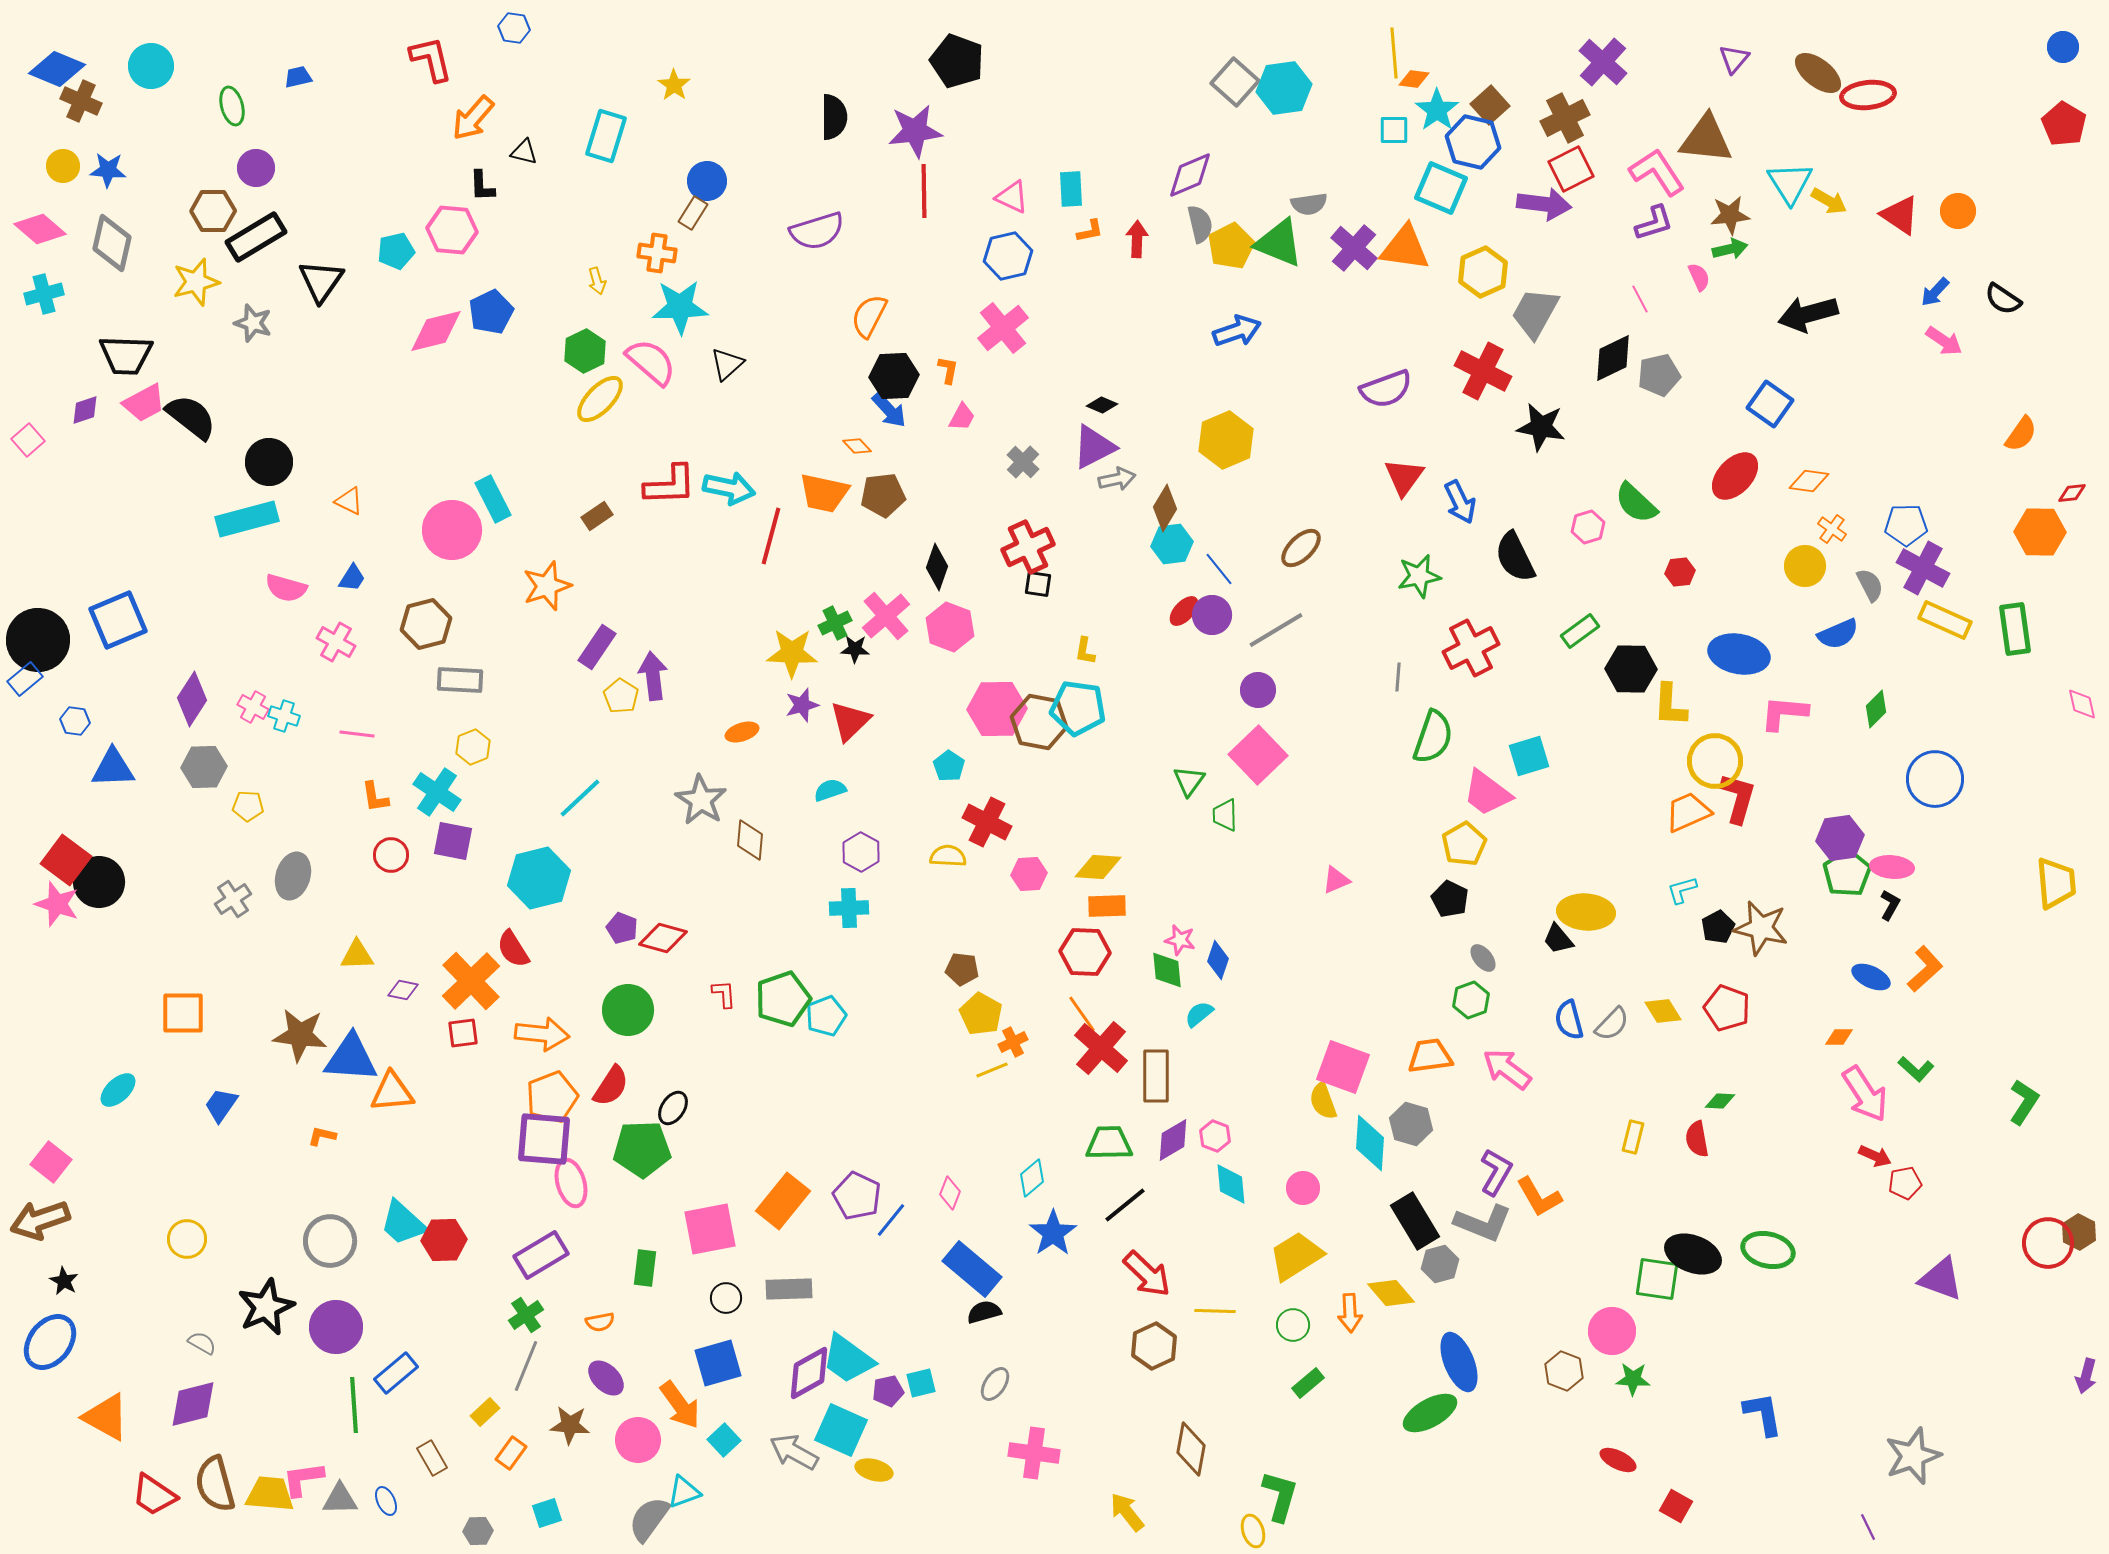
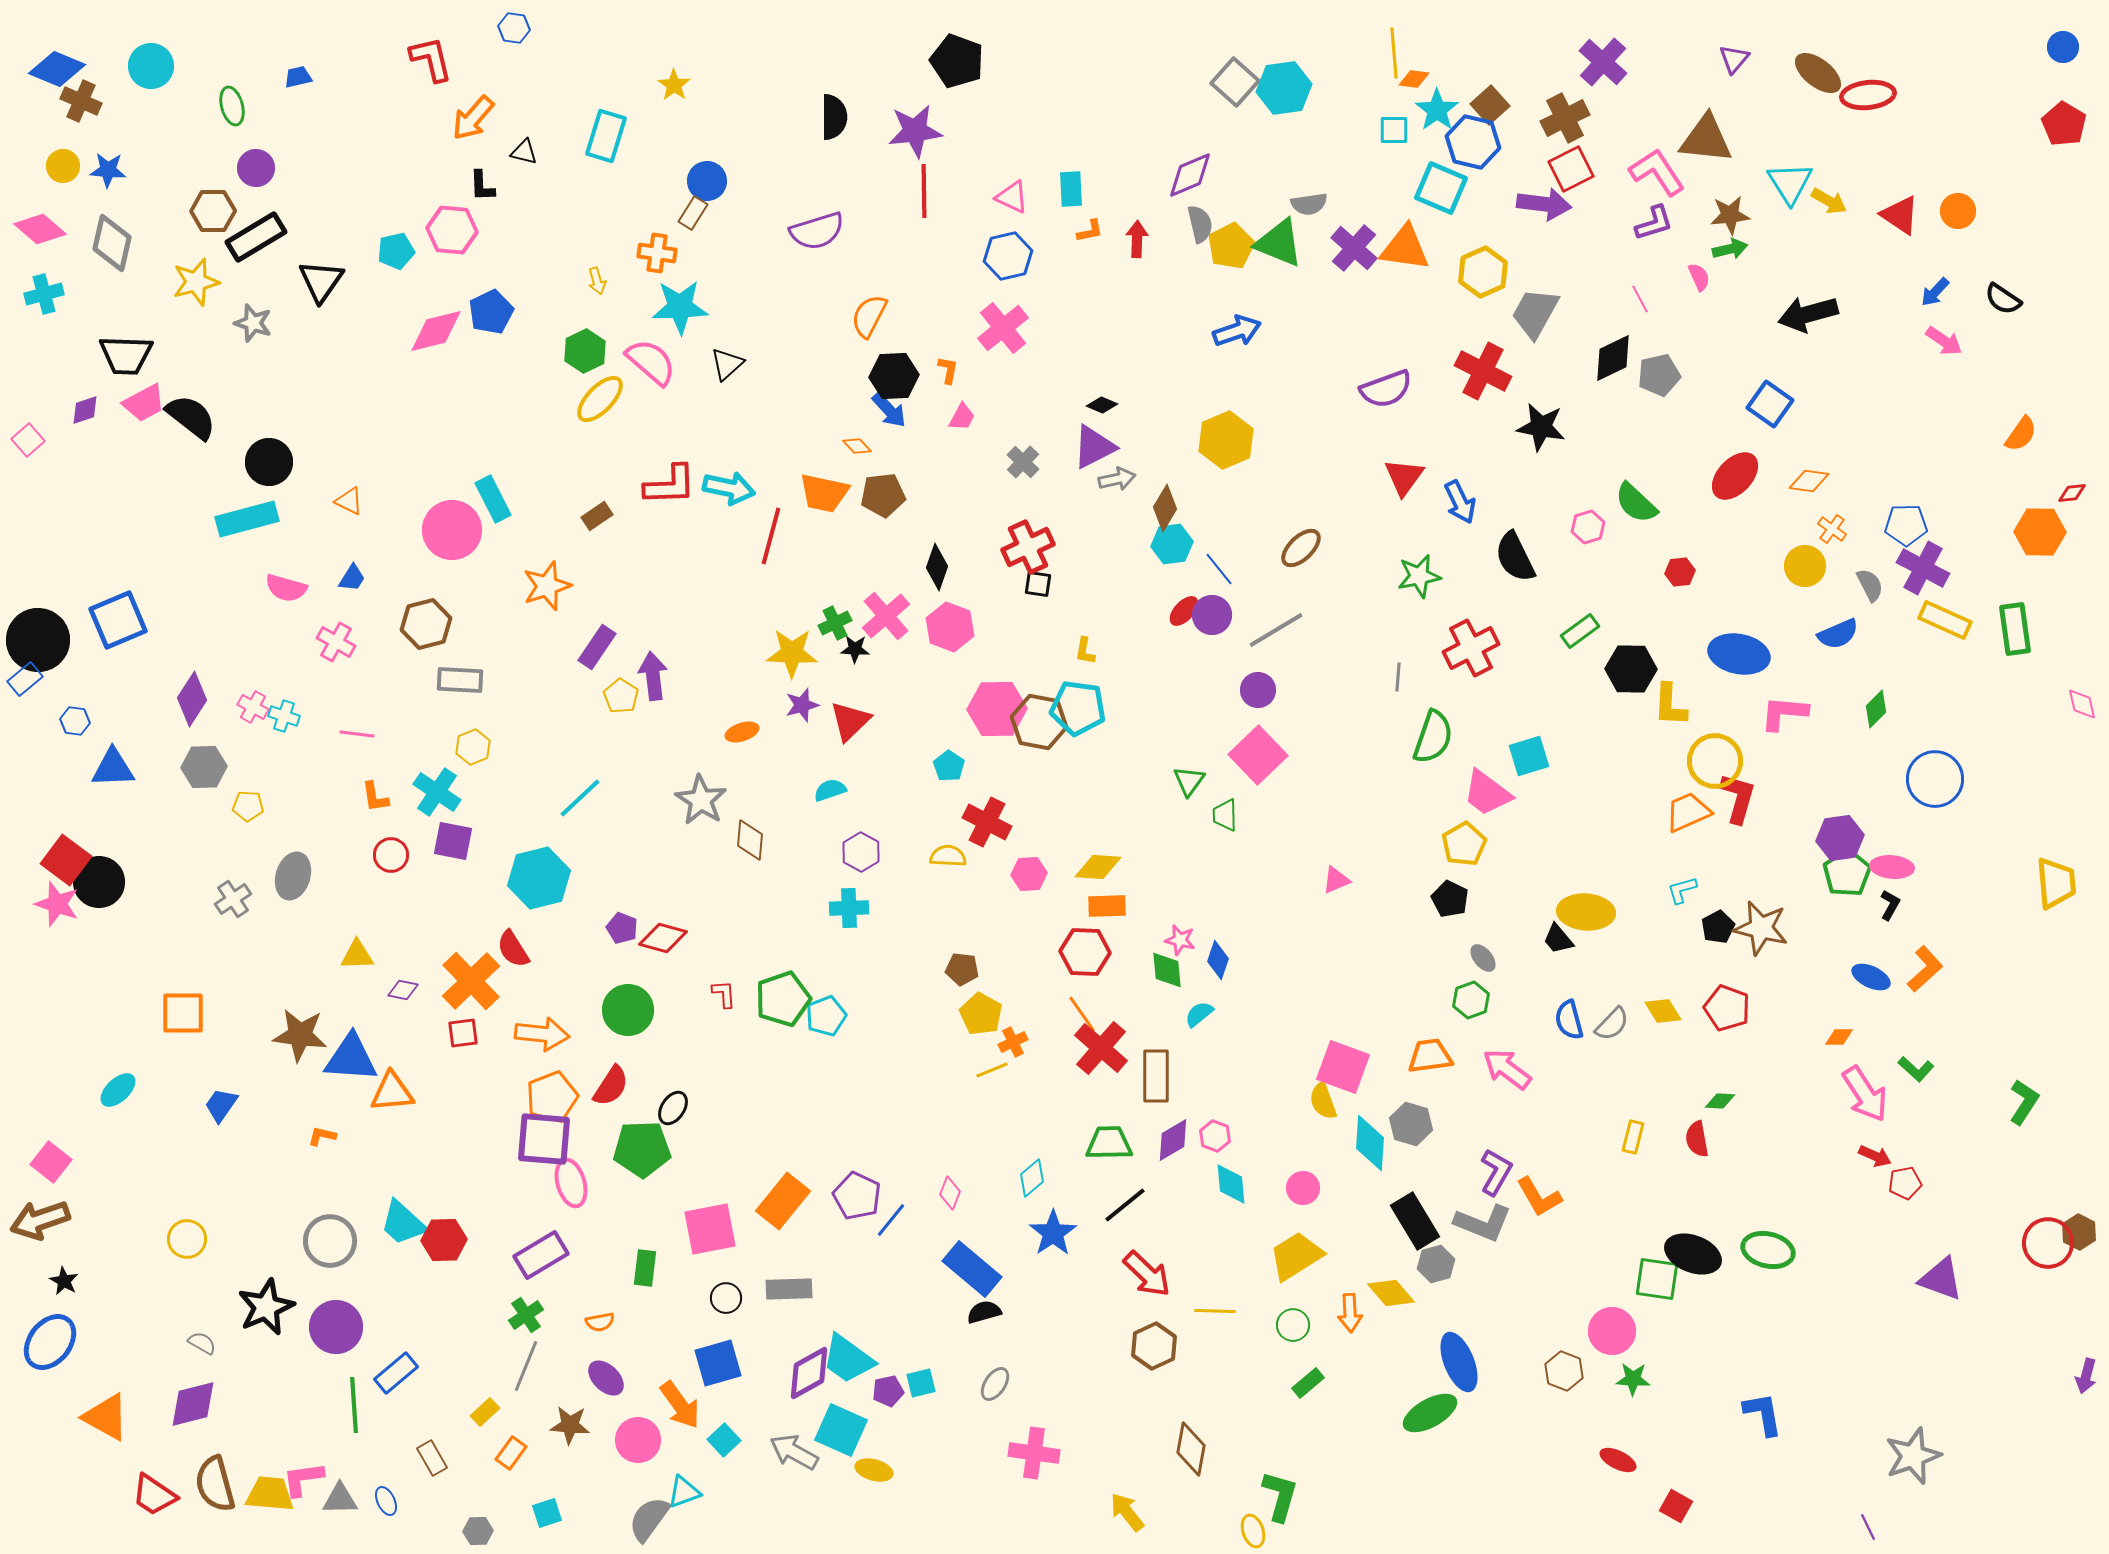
gray hexagon at (1440, 1264): moved 4 px left
